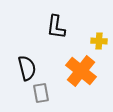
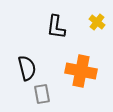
yellow cross: moved 2 px left, 19 px up; rotated 35 degrees clockwise
orange cross: rotated 28 degrees counterclockwise
gray rectangle: moved 1 px right, 1 px down
